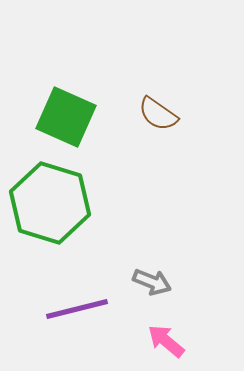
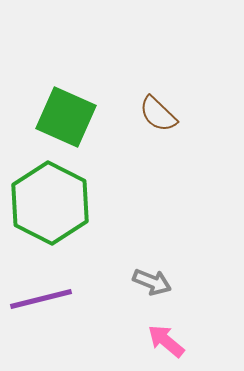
brown semicircle: rotated 9 degrees clockwise
green hexagon: rotated 10 degrees clockwise
purple line: moved 36 px left, 10 px up
